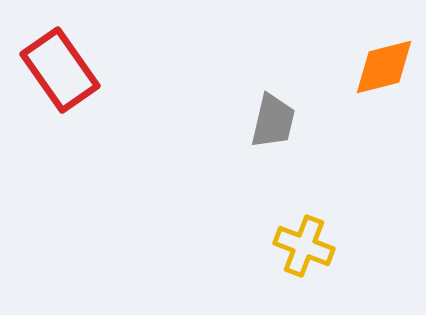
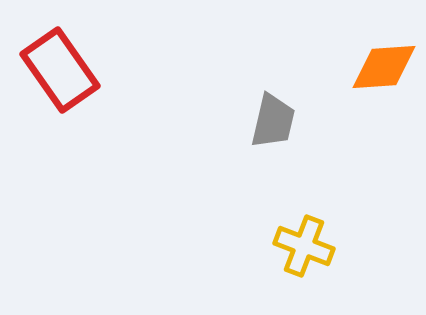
orange diamond: rotated 10 degrees clockwise
